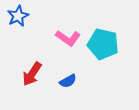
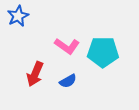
pink L-shape: moved 1 px left, 8 px down
cyan pentagon: moved 8 px down; rotated 12 degrees counterclockwise
red arrow: moved 3 px right; rotated 10 degrees counterclockwise
